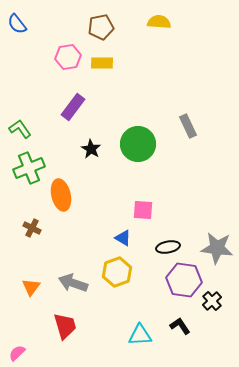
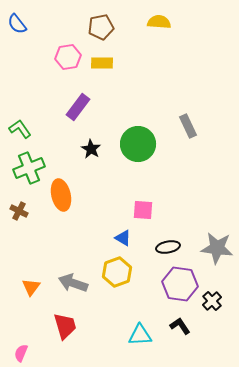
purple rectangle: moved 5 px right
brown cross: moved 13 px left, 17 px up
purple hexagon: moved 4 px left, 4 px down
pink semicircle: moved 4 px right; rotated 24 degrees counterclockwise
